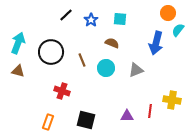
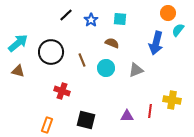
cyan arrow: rotated 30 degrees clockwise
orange rectangle: moved 1 px left, 3 px down
